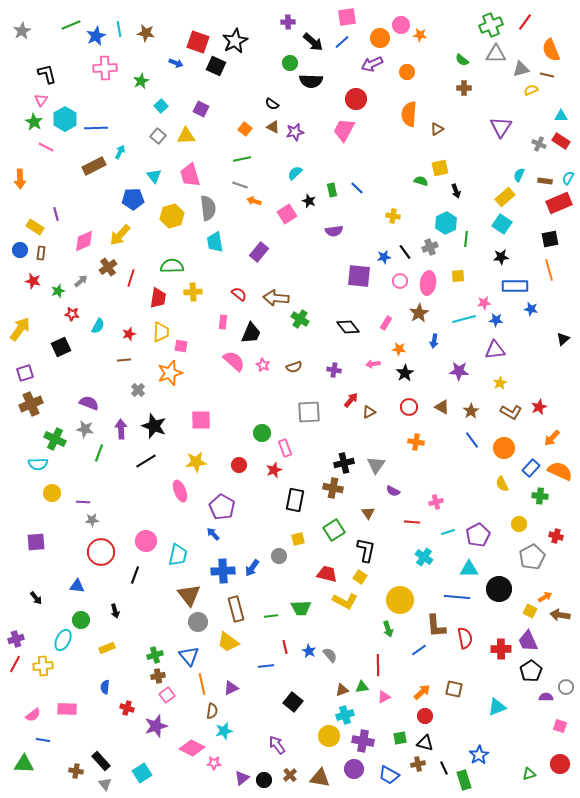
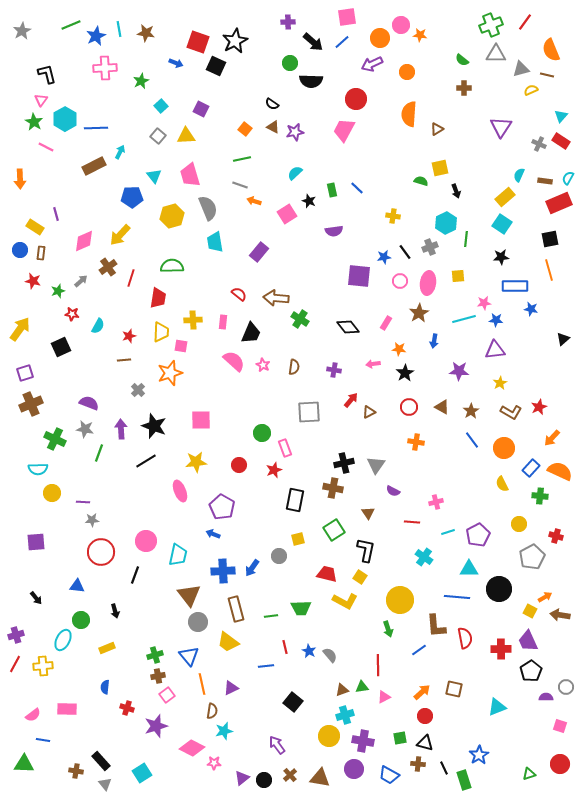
cyan triangle at (561, 116): rotated 48 degrees counterclockwise
blue pentagon at (133, 199): moved 1 px left, 2 px up
gray semicircle at (208, 208): rotated 15 degrees counterclockwise
yellow cross at (193, 292): moved 28 px down
red star at (129, 334): moved 2 px down
brown semicircle at (294, 367): rotated 63 degrees counterclockwise
cyan semicircle at (38, 464): moved 5 px down
blue arrow at (213, 534): rotated 24 degrees counterclockwise
purple cross at (16, 639): moved 4 px up
brown cross at (418, 764): rotated 16 degrees clockwise
